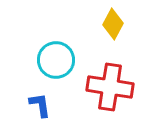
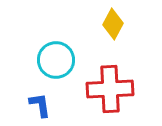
red cross: moved 2 px down; rotated 12 degrees counterclockwise
